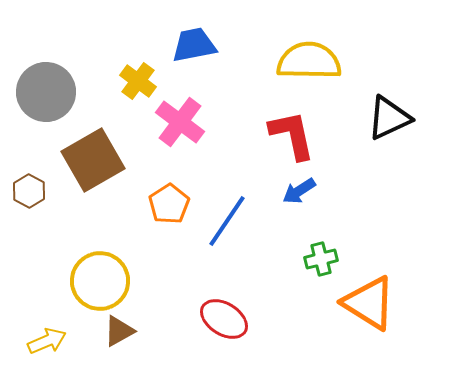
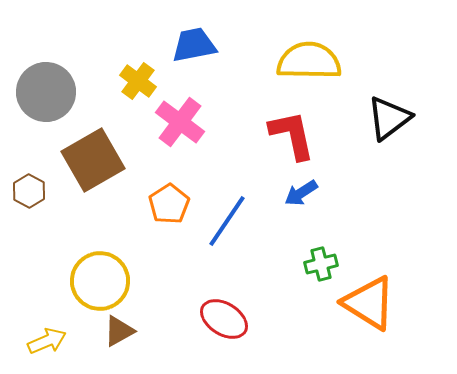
black triangle: rotated 12 degrees counterclockwise
blue arrow: moved 2 px right, 2 px down
green cross: moved 5 px down
